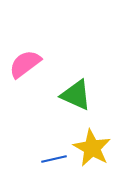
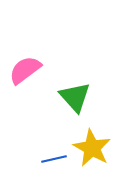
pink semicircle: moved 6 px down
green triangle: moved 1 px left, 2 px down; rotated 24 degrees clockwise
